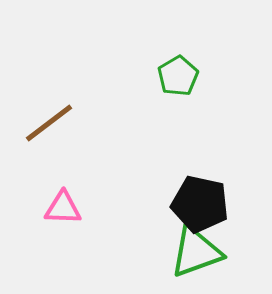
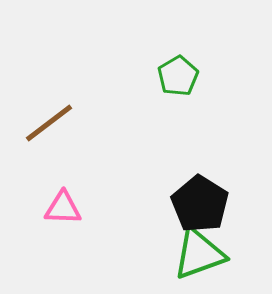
black pentagon: rotated 20 degrees clockwise
green triangle: moved 3 px right, 2 px down
